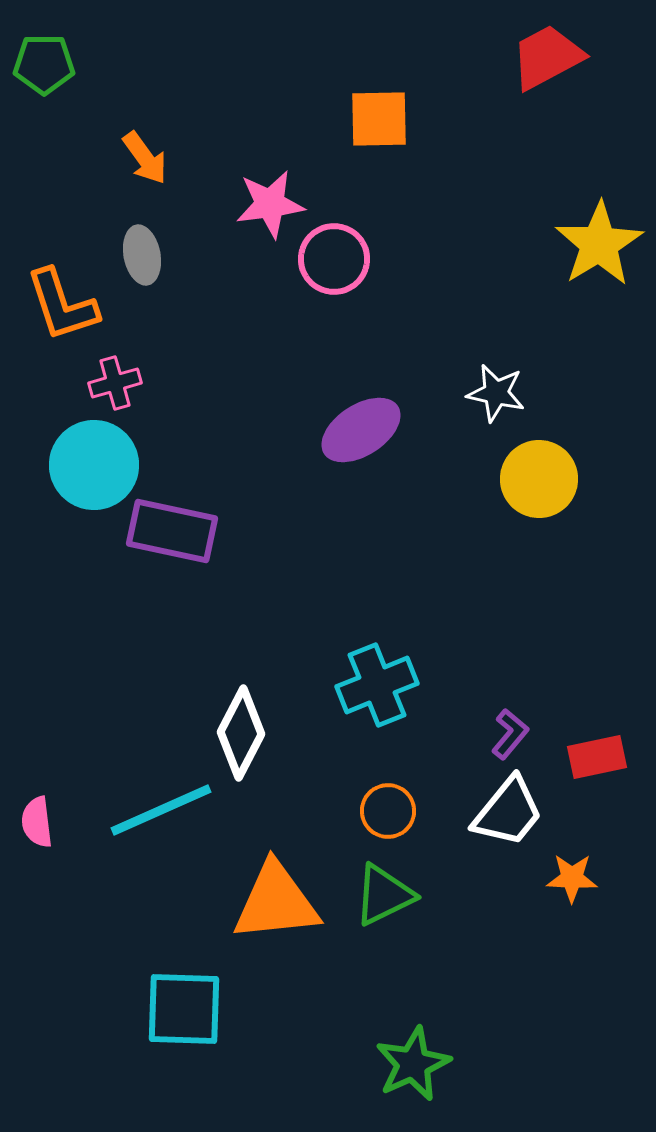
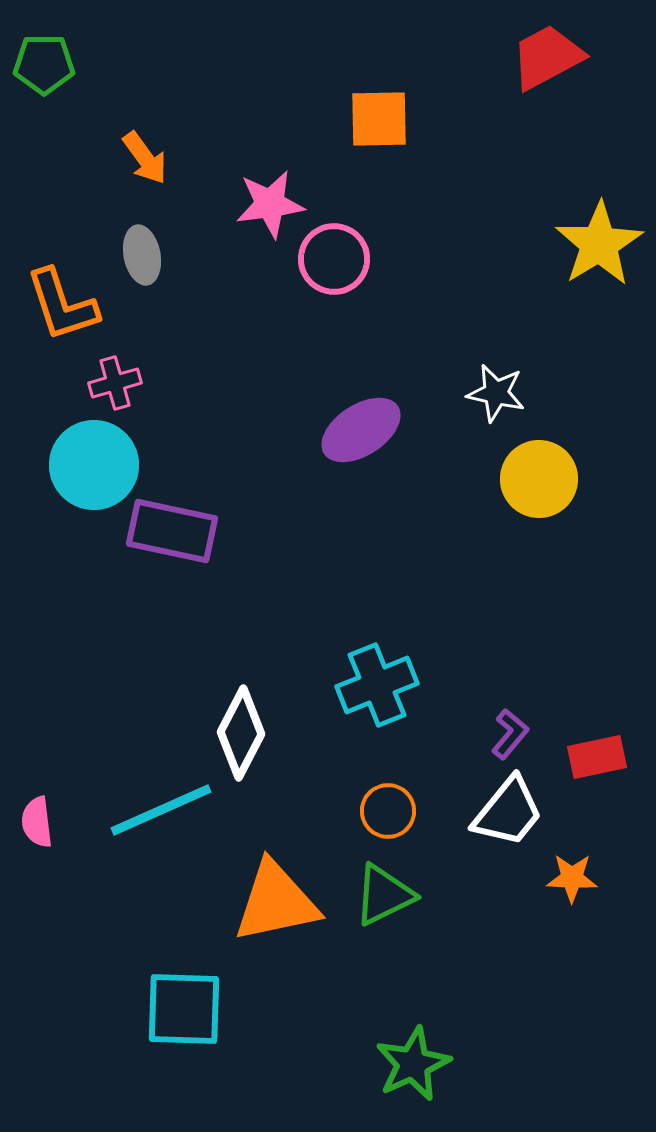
orange triangle: rotated 6 degrees counterclockwise
